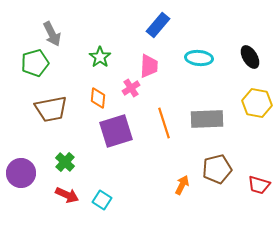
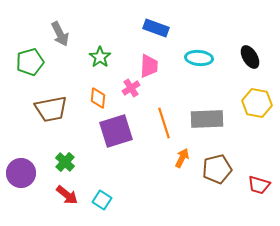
blue rectangle: moved 2 px left, 3 px down; rotated 70 degrees clockwise
gray arrow: moved 8 px right
green pentagon: moved 5 px left, 1 px up
orange arrow: moved 27 px up
red arrow: rotated 15 degrees clockwise
